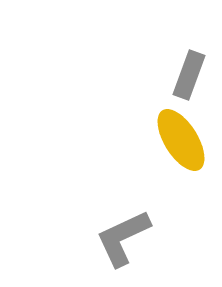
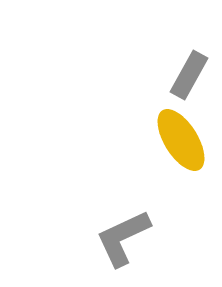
gray rectangle: rotated 9 degrees clockwise
